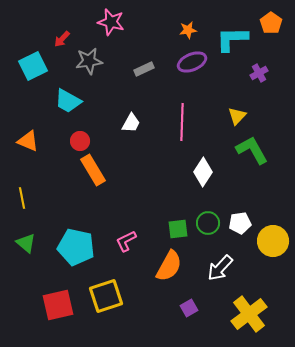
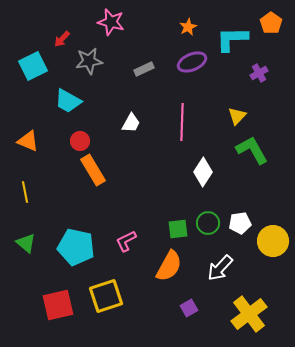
orange star: moved 3 px up; rotated 18 degrees counterclockwise
yellow line: moved 3 px right, 6 px up
